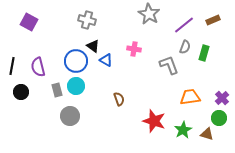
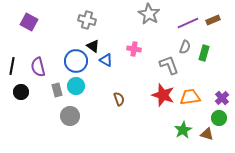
purple line: moved 4 px right, 2 px up; rotated 15 degrees clockwise
red star: moved 9 px right, 26 px up
